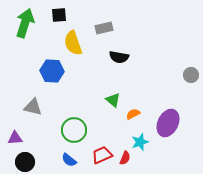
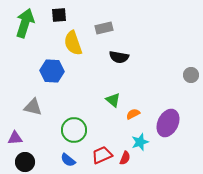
blue semicircle: moved 1 px left
